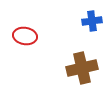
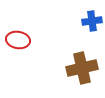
red ellipse: moved 7 px left, 4 px down
